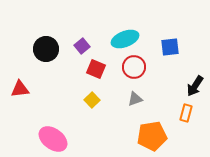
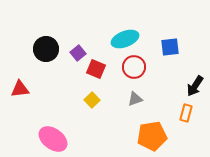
purple square: moved 4 px left, 7 px down
